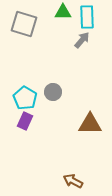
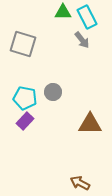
cyan rectangle: rotated 25 degrees counterclockwise
gray square: moved 1 px left, 20 px down
gray arrow: rotated 102 degrees clockwise
cyan pentagon: rotated 20 degrees counterclockwise
purple rectangle: rotated 18 degrees clockwise
brown arrow: moved 7 px right, 2 px down
